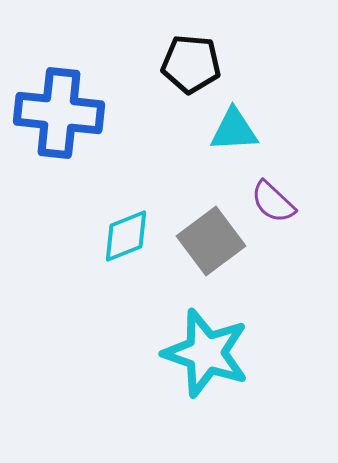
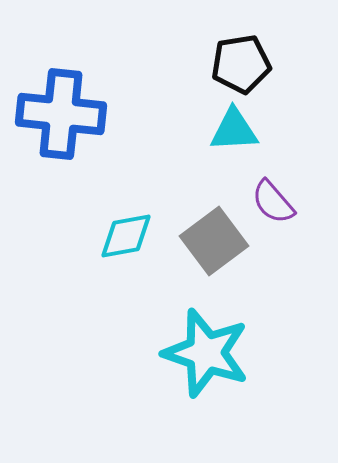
black pentagon: moved 50 px right; rotated 14 degrees counterclockwise
blue cross: moved 2 px right, 1 px down
purple semicircle: rotated 6 degrees clockwise
cyan diamond: rotated 12 degrees clockwise
gray square: moved 3 px right
